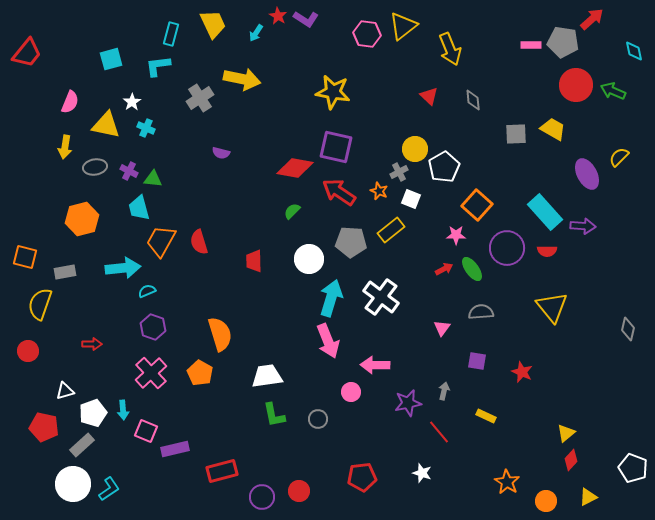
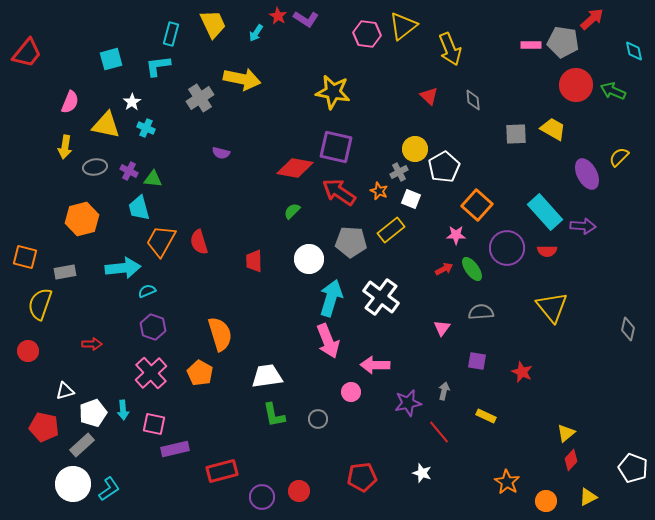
pink square at (146, 431): moved 8 px right, 7 px up; rotated 10 degrees counterclockwise
